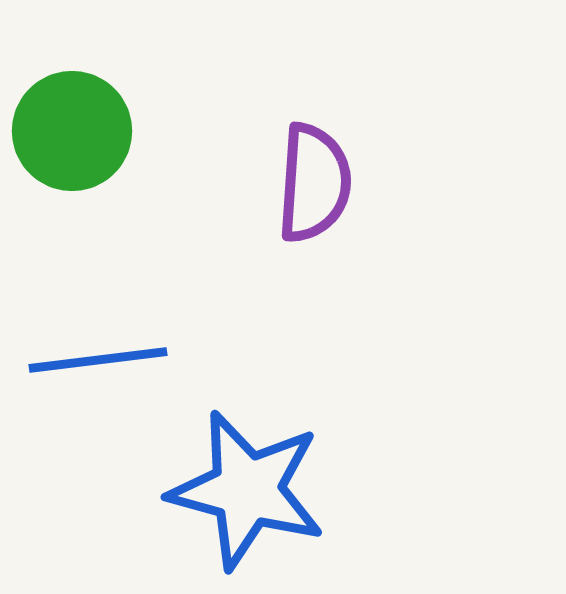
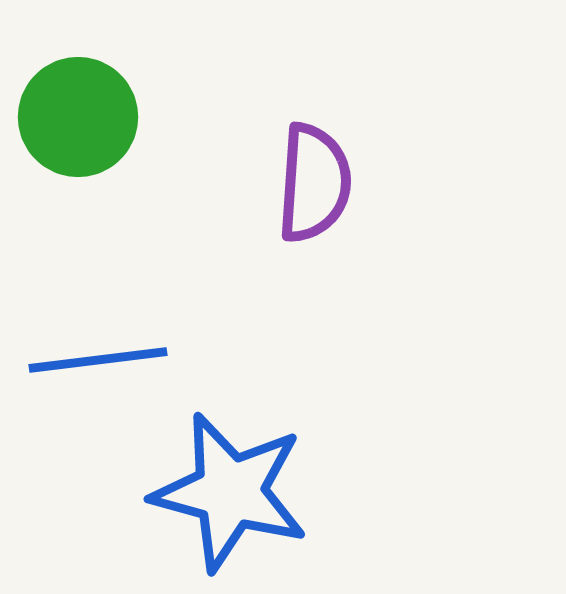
green circle: moved 6 px right, 14 px up
blue star: moved 17 px left, 2 px down
